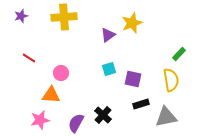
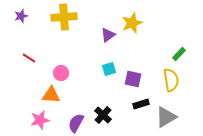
gray triangle: rotated 20 degrees counterclockwise
